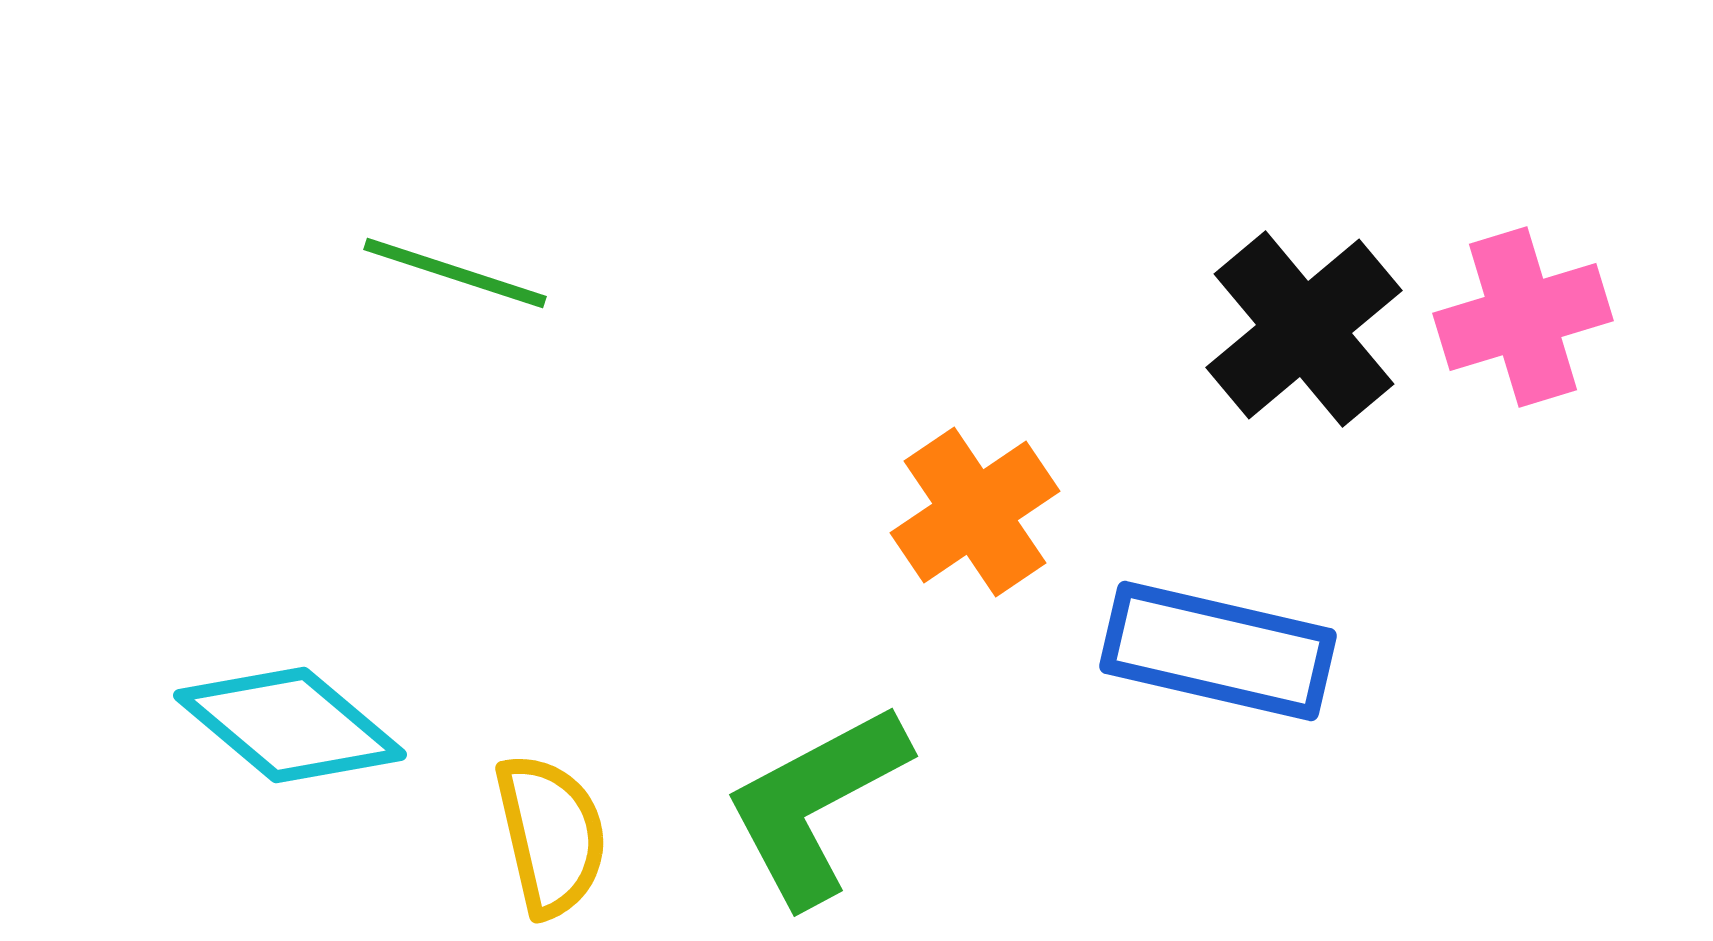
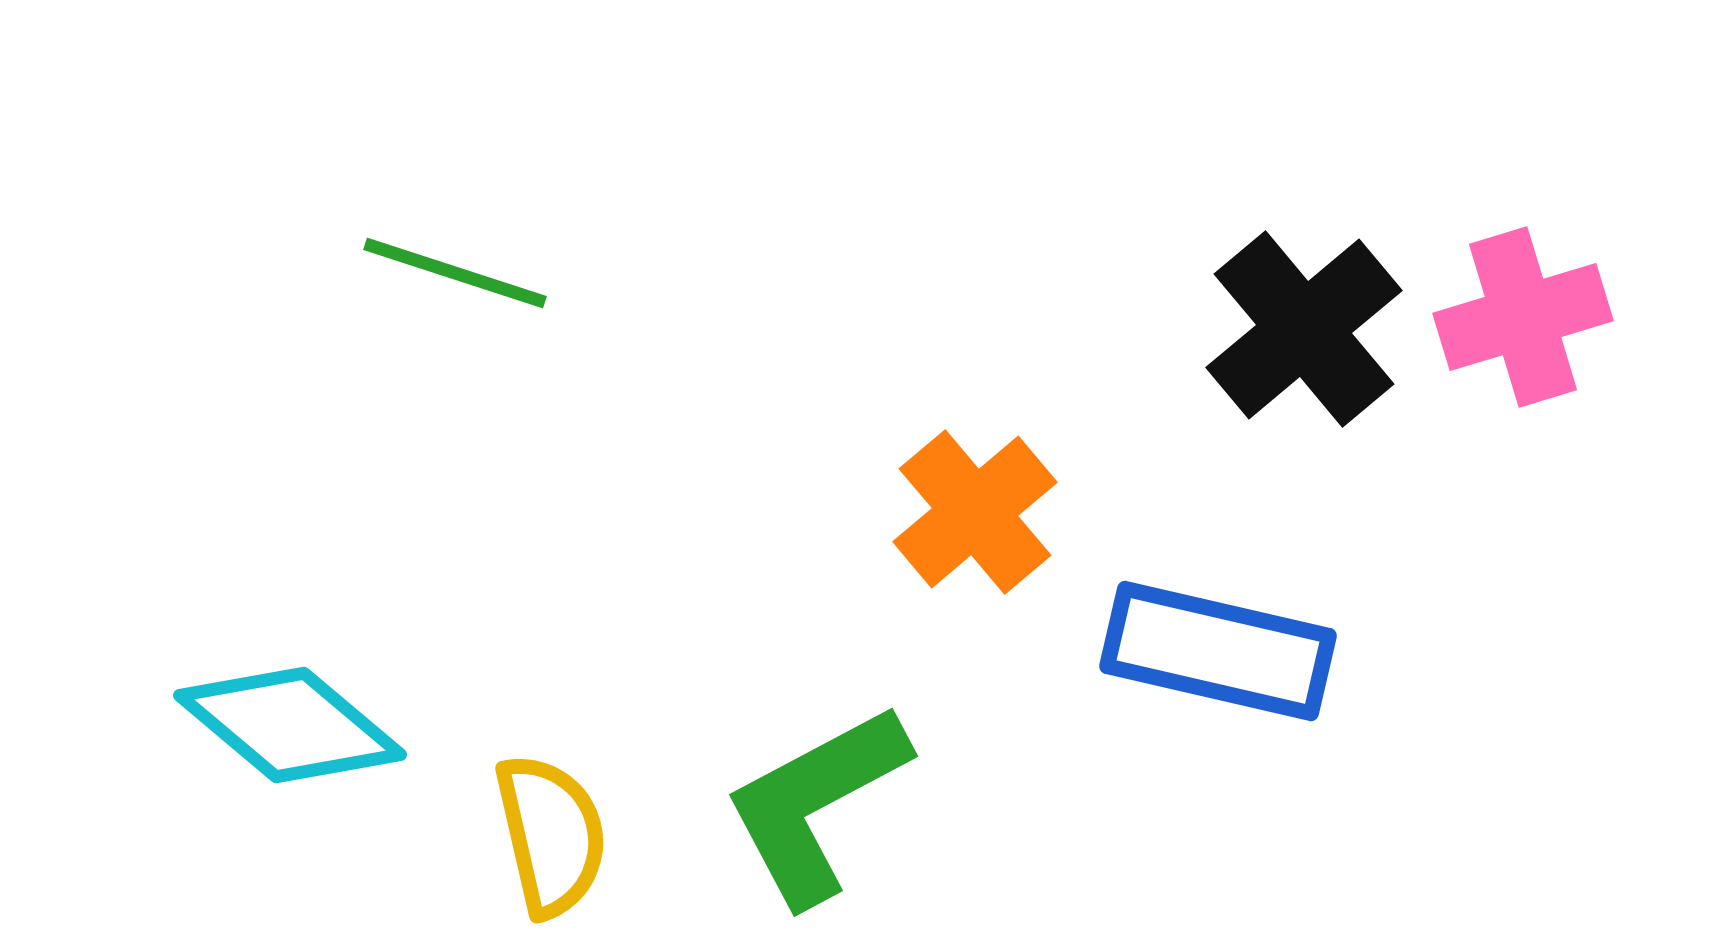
orange cross: rotated 6 degrees counterclockwise
